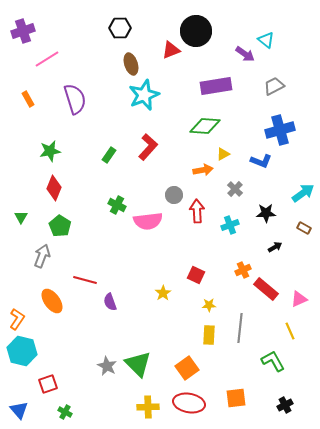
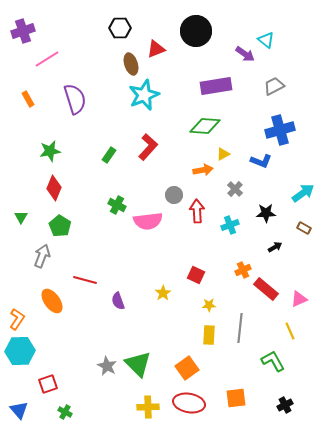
red triangle at (171, 50): moved 15 px left, 1 px up
purple semicircle at (110, 302): moved 8 px right, 1 px up
cyan hexagon at (22, 351): moved 2 px left; rotated 16 degrees counterclockwise
